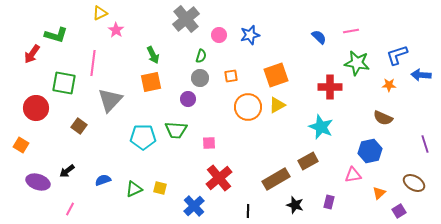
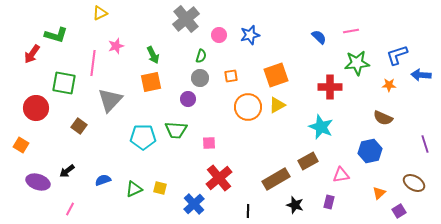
pink star at (116, 30): moved 16 px down; rotated 21 degrees clockwise
green star at (357, 63): rotated 15 degrees counterclockwise
pink triangle at (353, 175): moved 12 px left
blue cross at (194, 206): moved 2 px up
